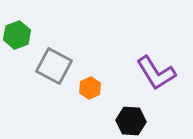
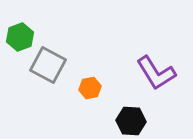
green hexagon: moved 3 px right, 2 px down
gray square: moved 6 px left, 1 px up
orange hexagon: rotated 15 degrees clockwise
